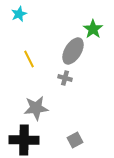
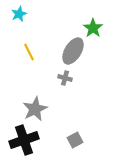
green star: moved 1 px up
yellow line: moved 7 px up
gray star: moved 1 px left, 1 px down; rotated 20 degrees counterclockwise
black cross: rotated 20 degrees counterclockwise
